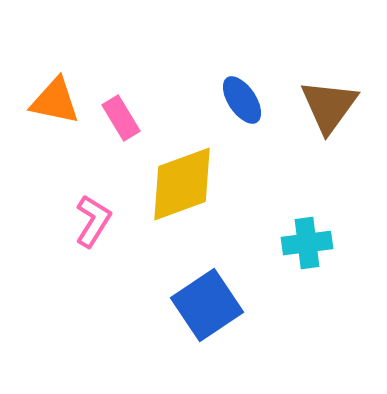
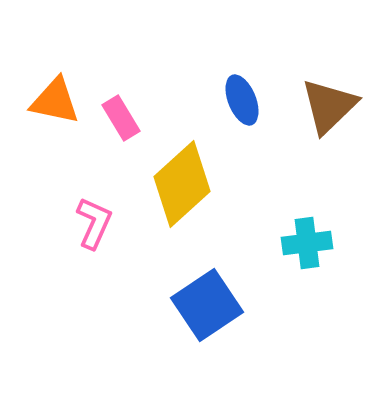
blue ellipse: rotated 12 degrees clockwise
brown triangle: rotated 10 degrees clockwise
yellow diamond: rotated 22 degrees counterclockwise
pink L-shape: moved 1 px right, 2 px down; rotated 8 degrees counterclockwise
